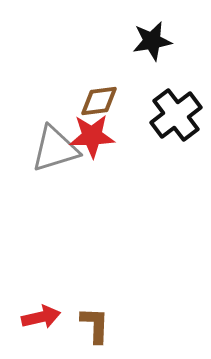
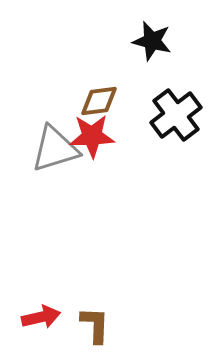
black star: rotated 24 degrees clockwise
